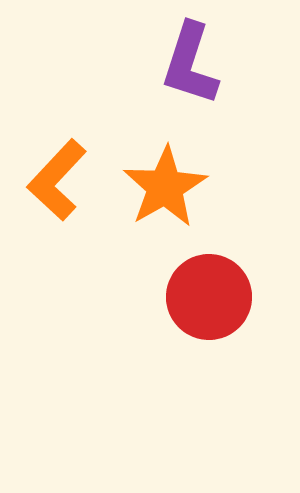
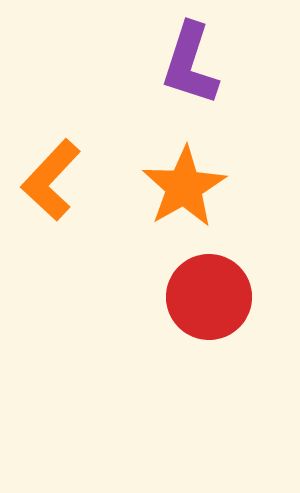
orange L-shape: moved 6 px left
orange star: moved 19 px right
